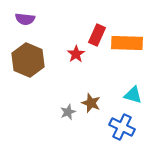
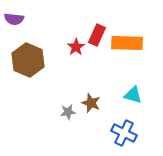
purple semicircle: moved 11 px left
red star: moved 7 px up
gray star: rotated 14 degrees clockwise
blue cross: moved 2 px right, 6 px down
